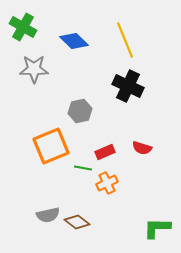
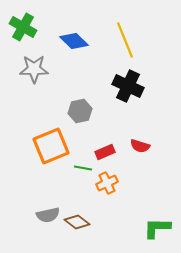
red semicircle: moved 2 px left, 2 px up
